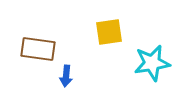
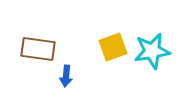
yellow square: moved 4 px right, 15 px down; rotated 12 degrees counterclockwise
cyan star: moved 12 px up
